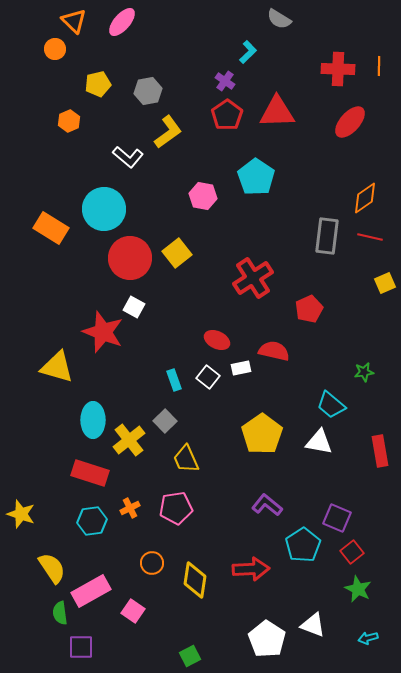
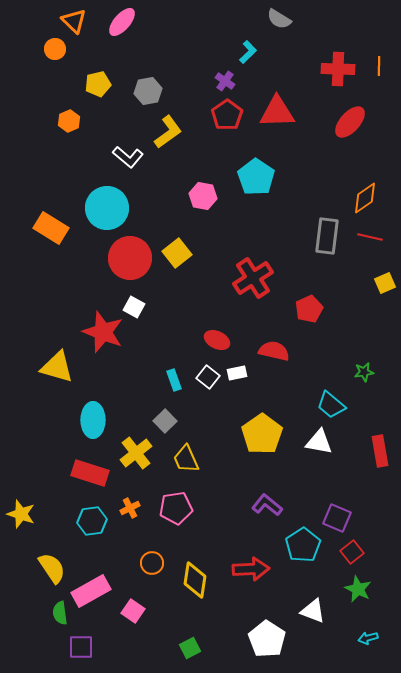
cyan circle at (104, 209): moved 3 px right, 1 px up
white rectangle at (241, 368): moved 4 px left, 5 px down
yellow cross at (129, 440): moved 7 px right, 13 px down
white triangle at (313, 625): moved 14 px up
green square at (190, 656): moved 8 px up
